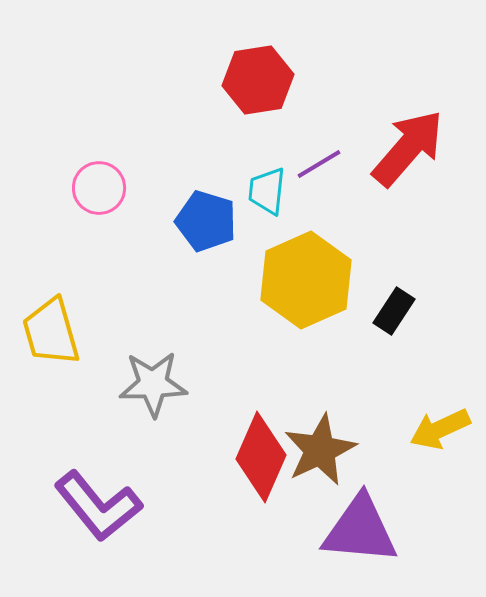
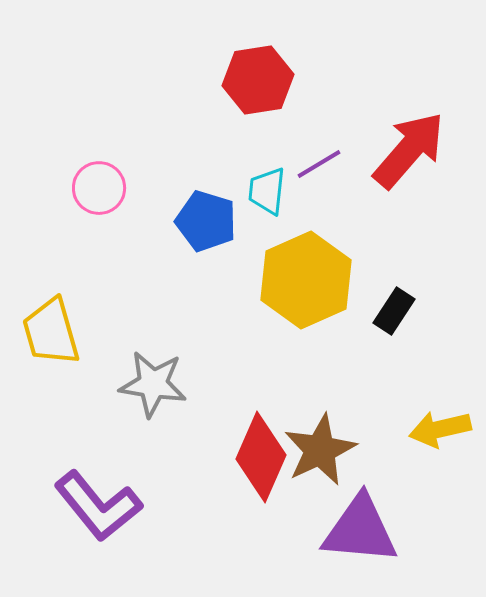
red arrow: moved 1 px right, 2 px down
gray star: rotated 10 degrees clockwise
yellow arrow: rotated 12 degrees clockwise
